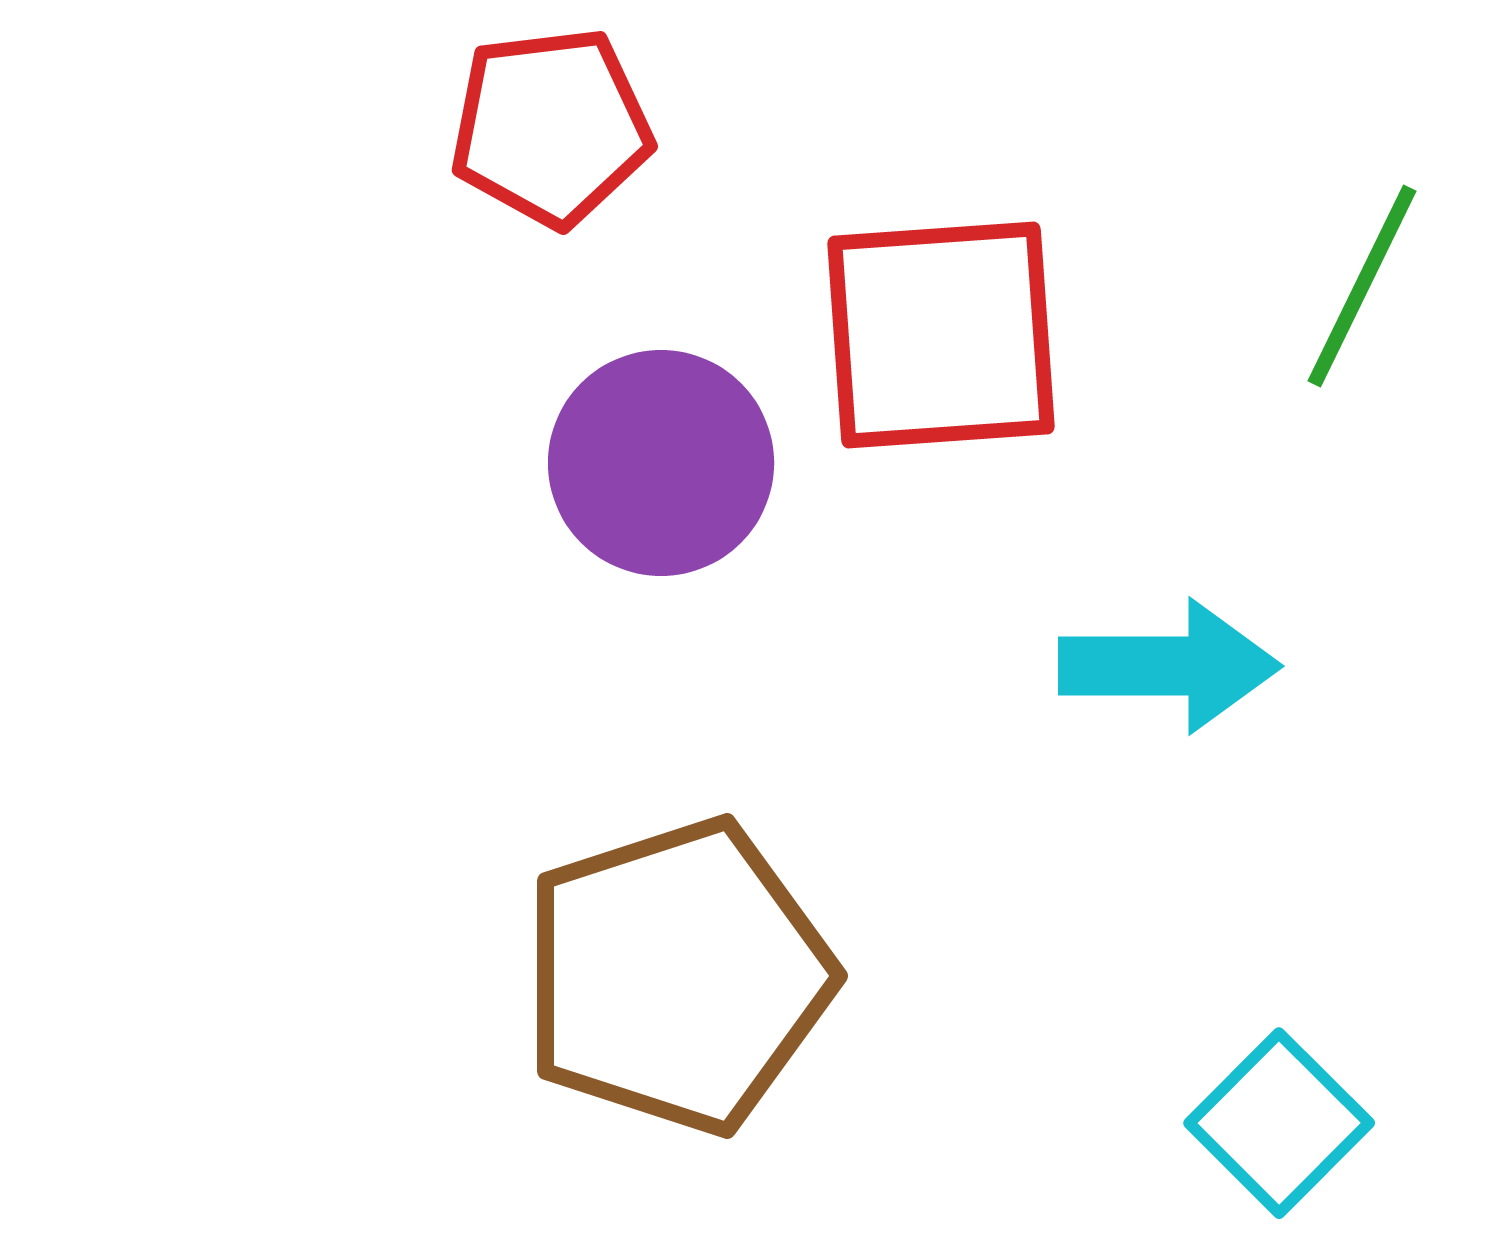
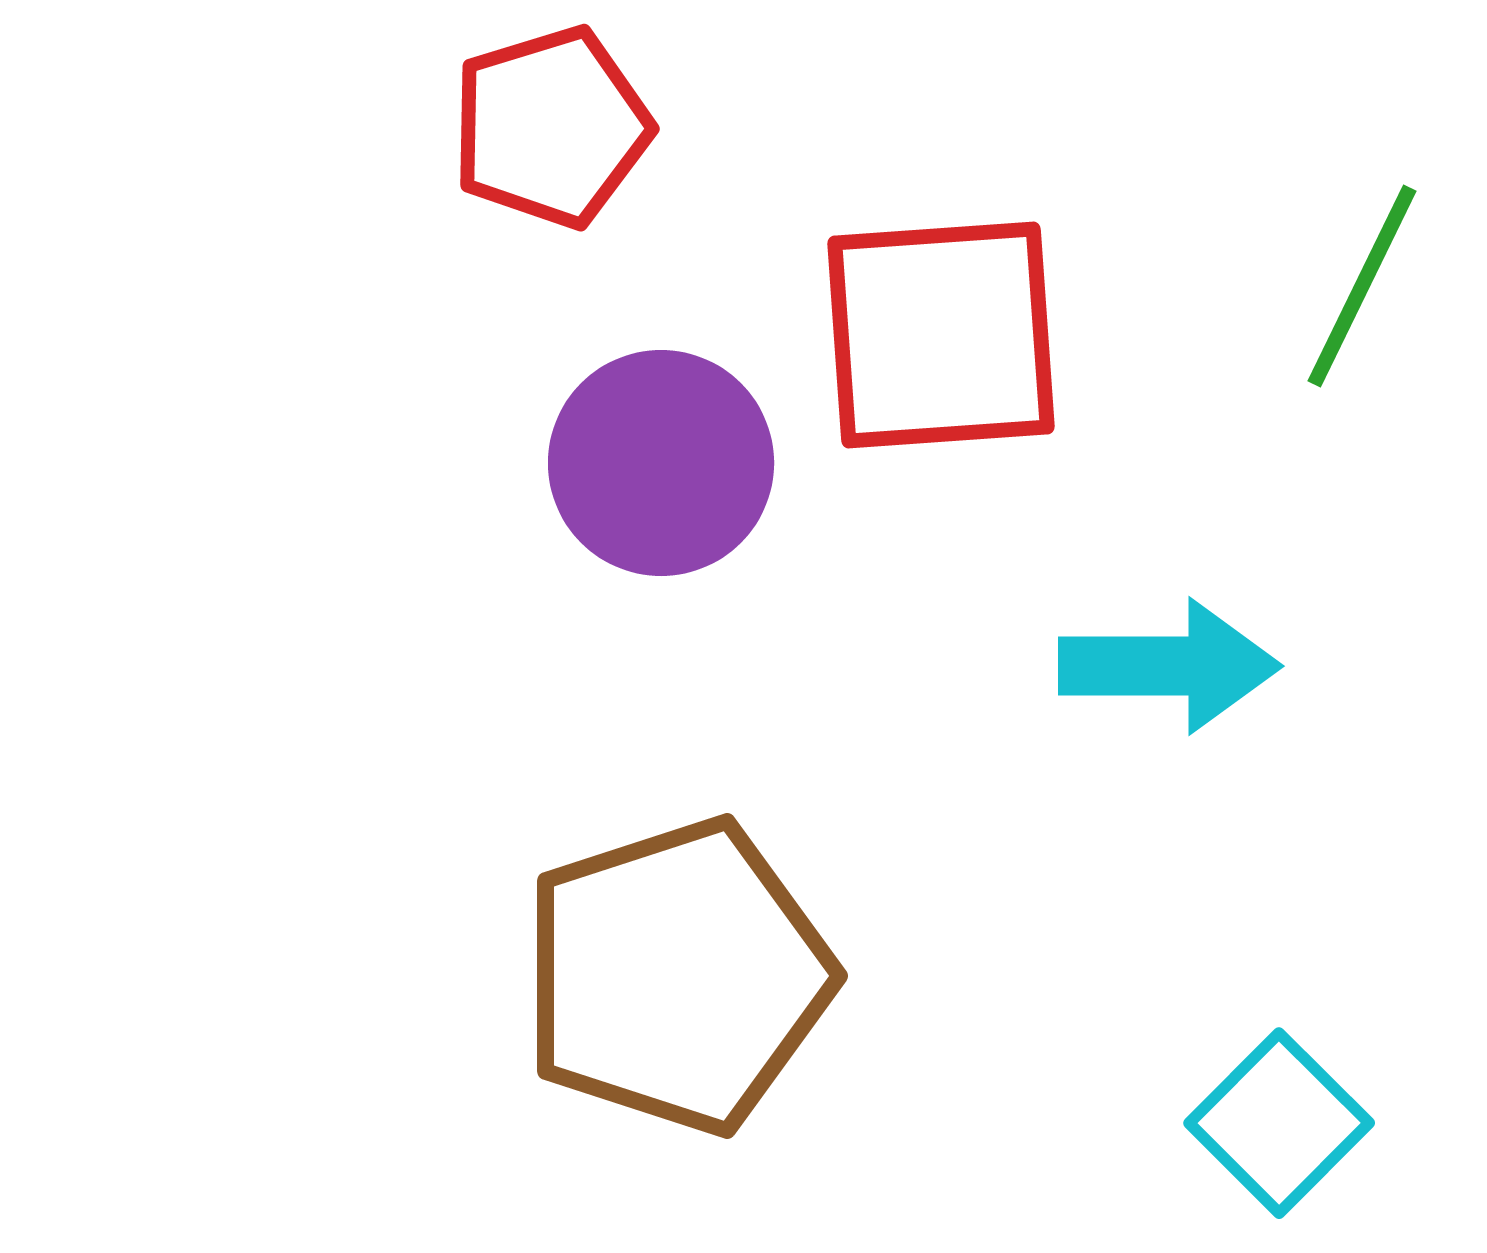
red pentagon: rotated 10 degrees counterclockwise
